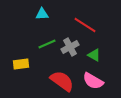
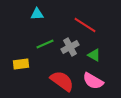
cyan triangle: moved 5 px left
green line: moved 2 px left
